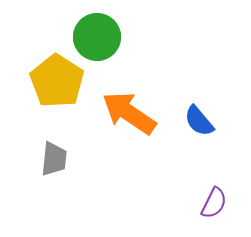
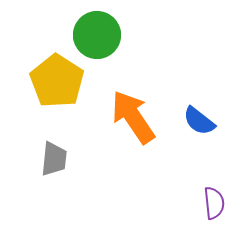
green circle: moved 2 px up
orange arrow: moved 4 px right, 4 px down; rotated 22 degrees clockwise
blue semicircle: rotated 12 degrees counterclockwise
purple semicircle: rotated 32 degrees counterclockwise
